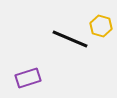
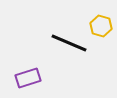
black line: moved 1 px left, 4 px down
